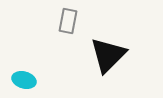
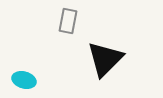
black triangle: moved 3 px left, 4 px down
